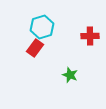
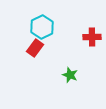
cyan hexagon: rotated 10 degrees counterclockwise
red cross: moved 2 px right, 1 px down
